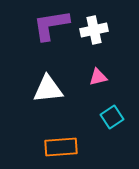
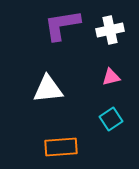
purple L-shape: moved 11 px right
white cross: moved 16 px right
pink triangle: moved 13 px right
cyan square: moved 1 px left, 2 px down
